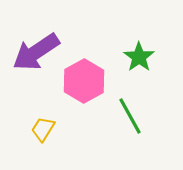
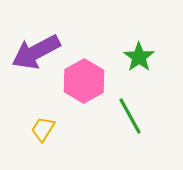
purple arrow: rotated 6 degrees clockwise
